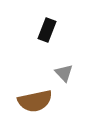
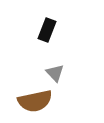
gray triangle: moved 9 px left
